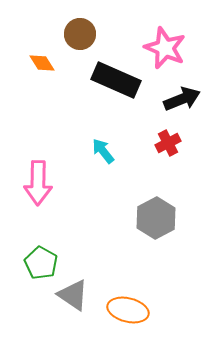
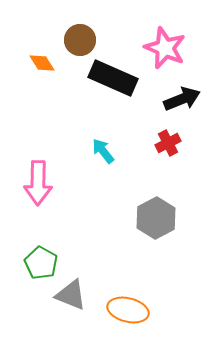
brown circle: moved 6 px down
black rectangle: moved 3 px left, 2 px up
gray triangle: moved 2 px left; rotated 12 degrees counterclockwise
